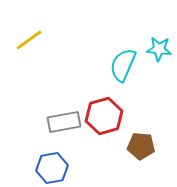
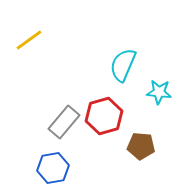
cyan star: moved 43 px down
gray rectangle: rotated 40 degrees counterclockwise
blue hexagon: moved 1 px right
